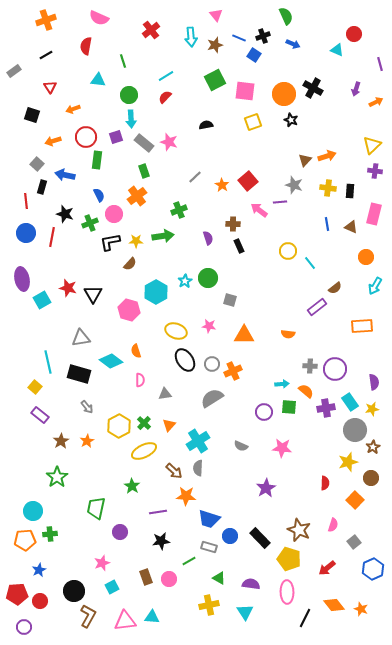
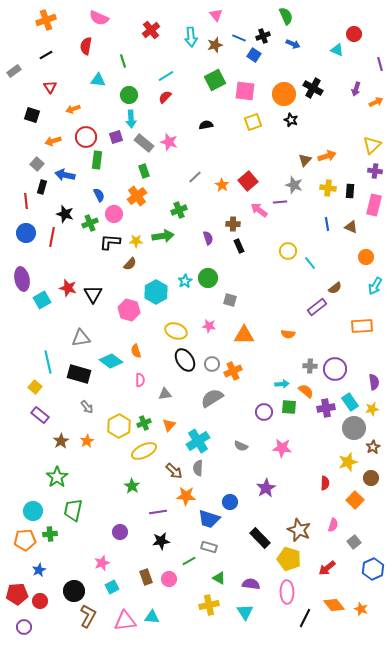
pink rectangle at (374, 214): moved 9 px up
black L-shape at (110, 242): rotated 15 degrees clockwise
green cross at (144, 423): rotated 24 degrees clockwise
gray circle at (355, 430): moved 1 px left, 2 px up
green trapezoid at (96, 508): moved 23 px left, 2 px down
blue circle at (230, 536): moved 34 px up
